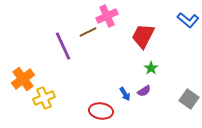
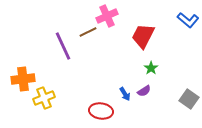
orange cross: rotated 30 degrees clockwise
